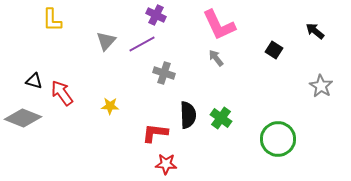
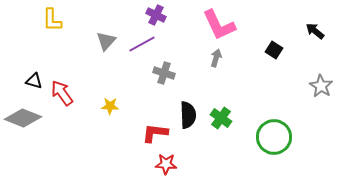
gray arrow: rotated 54 degrees clockwise
green circle: moved 4 px left, 2 px up
